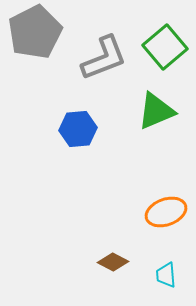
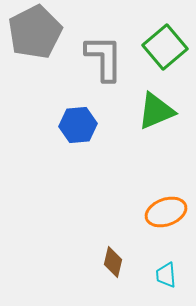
gray L-shape: rotated 69 degrees counterclockwise
blue hexagon: moved 4 px up
brown diamond: rotated 76 degrees clockwise
